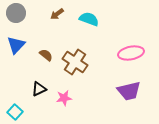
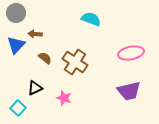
brown arrow: moved 22 px left, 20 px down; rotated 40 degrees clockwise
cyan semicircle: moved 2 px right
brown semicircle: moved 1 px left, 3 px down
black triangle: moved 4 px left, 1 px up
pink star: rotated 28 degrees clockwise
cyan square: moved 3 px right, 4 px up
